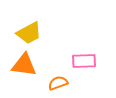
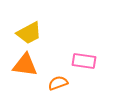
pink rectangle: rotated 10 degrees clockwise
orange triangle: moved 1 px right
